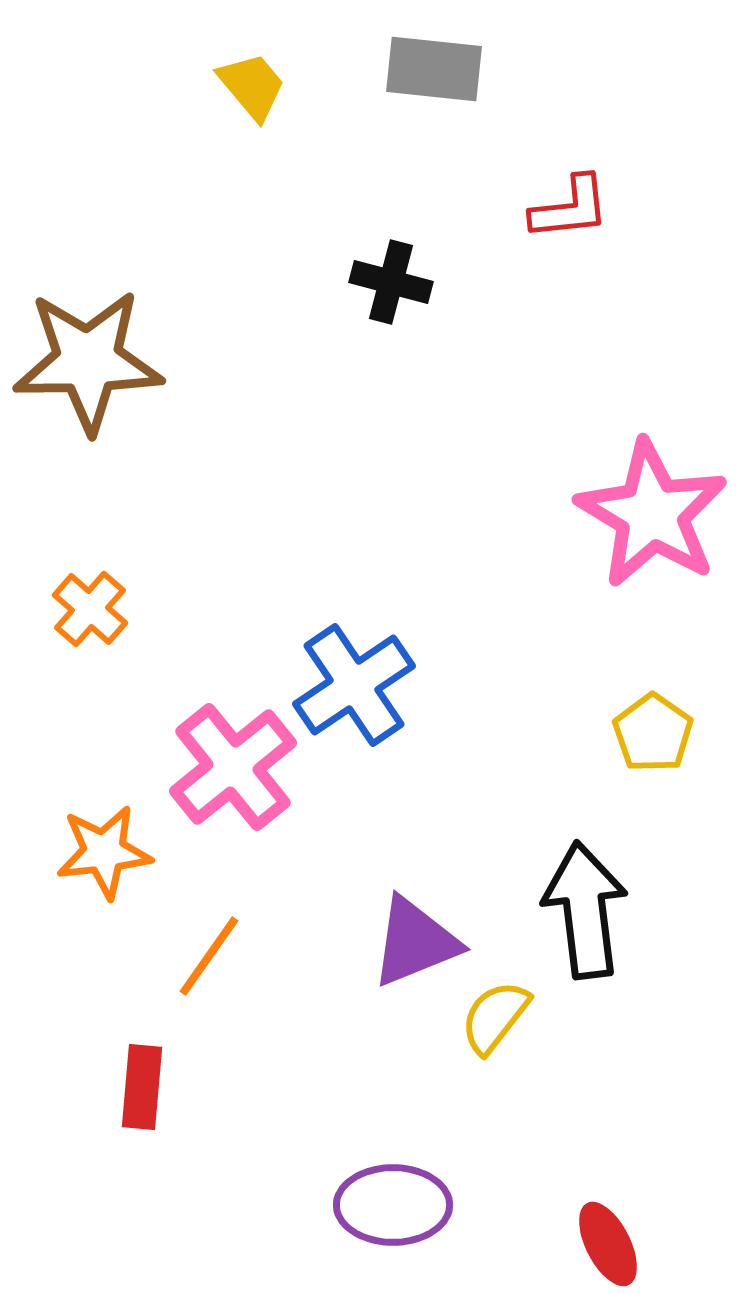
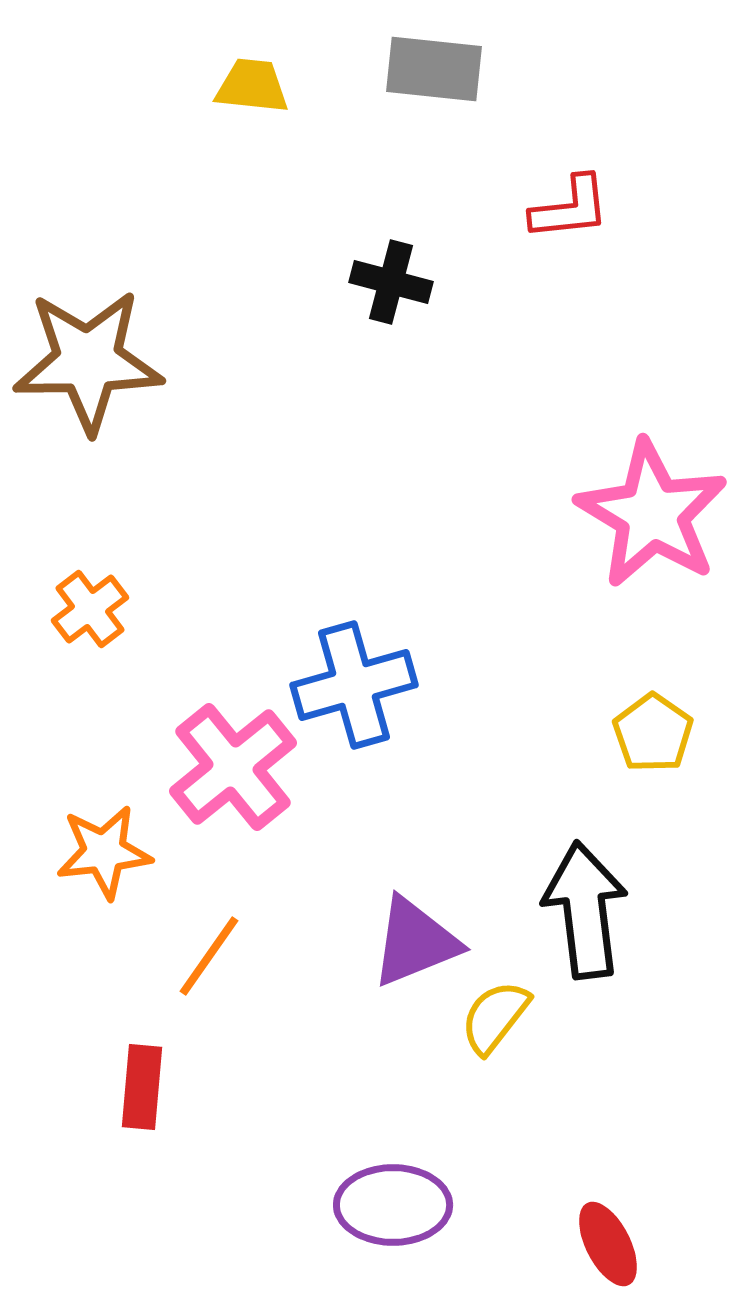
yellow trapezoid: rotated 44 degrees counterclockwise
orange cross: rotated 12 degrees clockwise
blue cross: rotated 18 degrees clockwise
